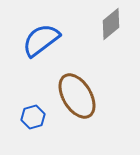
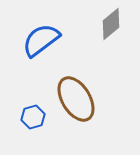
brown ellipse: moved 1 px left, 3 px down
